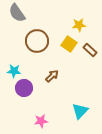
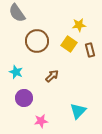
brown rectangle: rotated 32 degrees clockwise
cyan star: moved 2 px right, 1 px down; rotated 16 degrees clockwise
purple circle: moved 10 px down
cyan triangle: moved 2 px left
